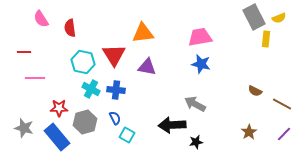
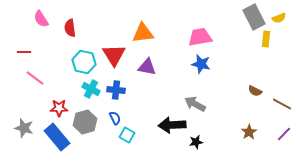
cyan hexagon: moved 1 px right
pink line: rotated 36 degrees clockwise
